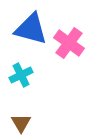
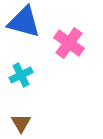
blue triangle: moved 7 px left, 7 px up
